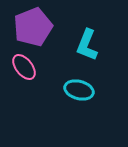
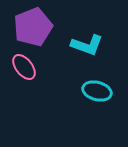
cyan L-shape: rotated 92 degrees counterclockwise
cyan ellipse: moved 18 px right, 1 px down
